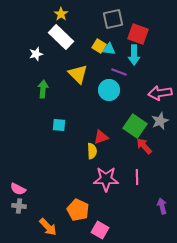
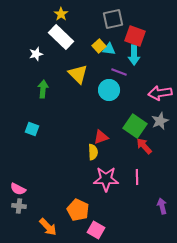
red square: moved 3 px left, 2 px down
yellow square: rotated 16 degrees clockwise
cyan square: moved 27 px left, 4 px down; rotated 16 degrees clockwise
yellow semicircle: moved 1 px right, 1 px down
pink square: moved 4 px left
